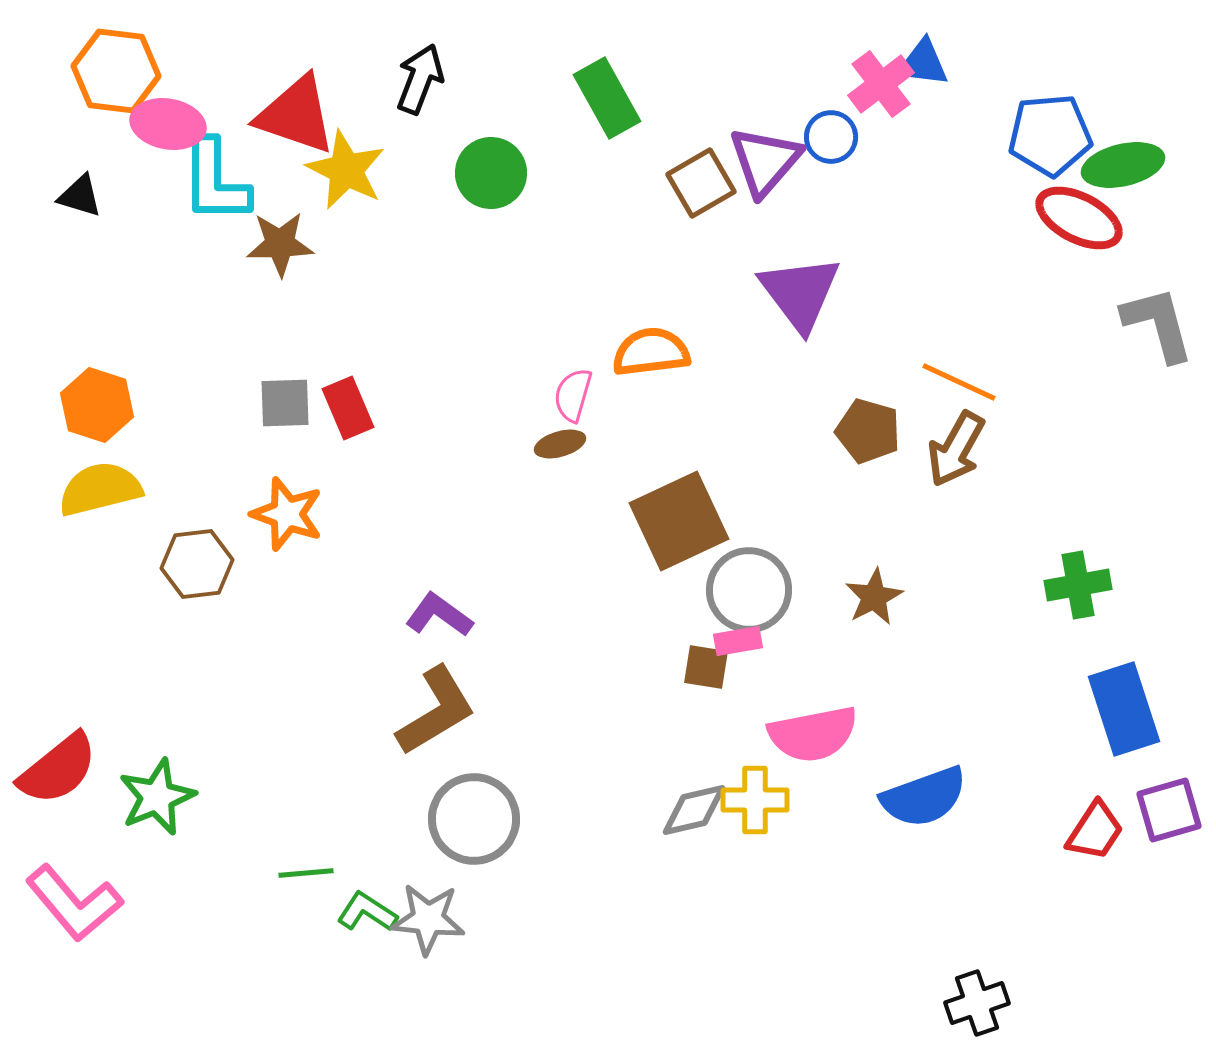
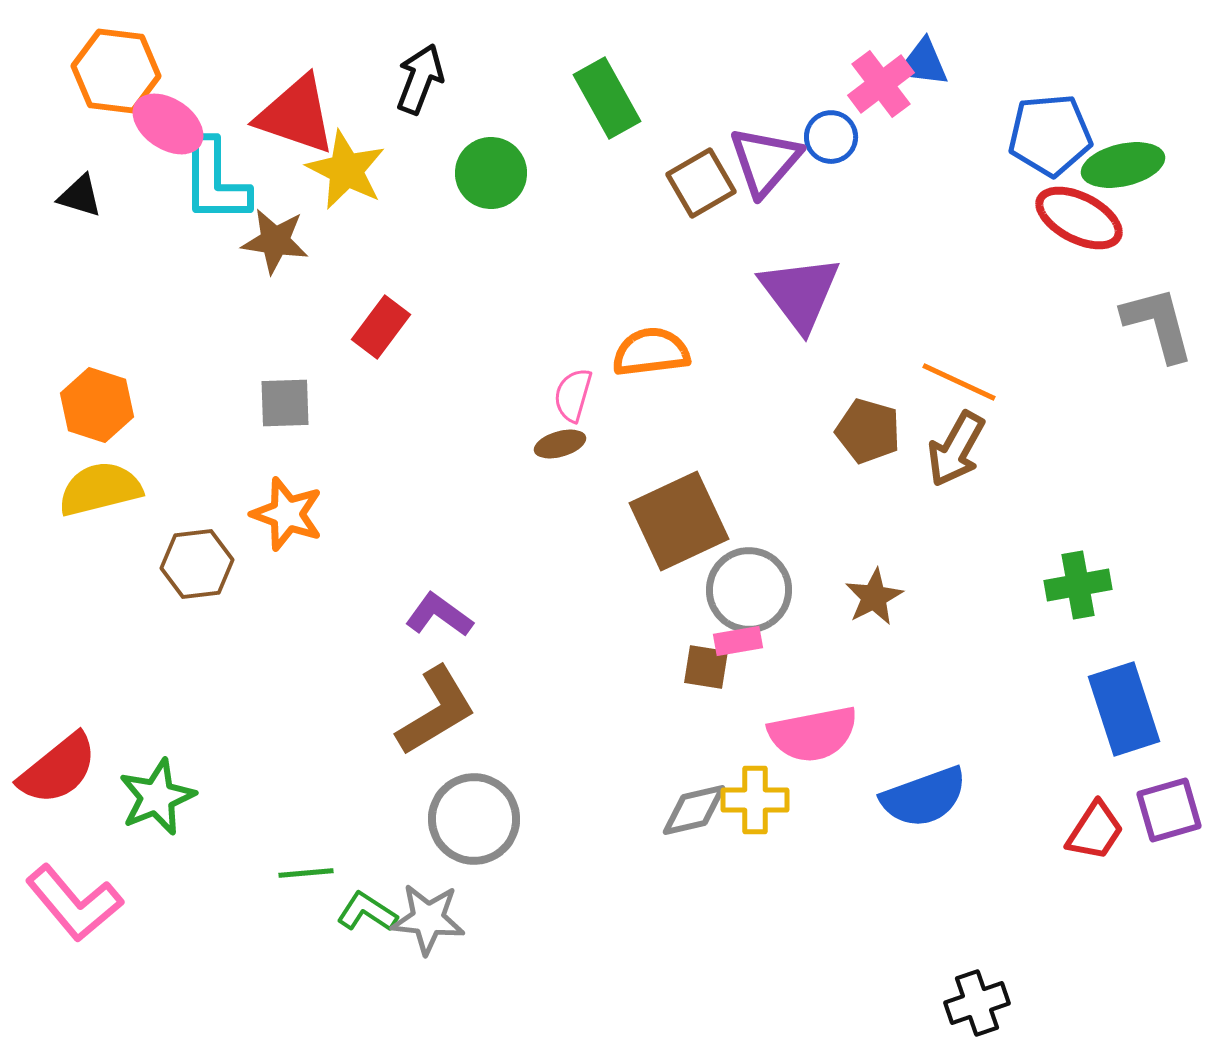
pink ellipse at (168, 124): rotated 24 degrees clockwise
brown star at (280, 244): moved 5 px left, 3 px up; rotated 10 degrees clockwise
red rectangle at (348, 408): moved 33 px right, 81 px up; rotated 60 degrees clockwise
